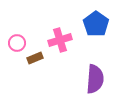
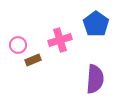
pink circle: moved 1 px right, 2 px down
brown rectangle: moved 2 px left, 2 px down
